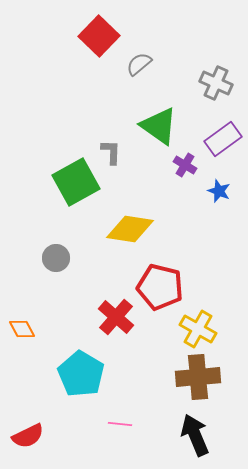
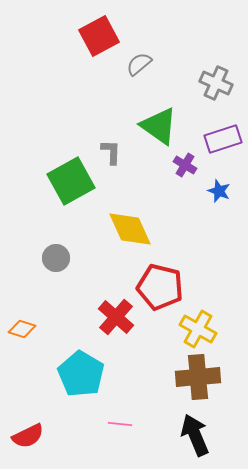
red square: rotated 18 degrees clockwise
purple rectangle: rotated 18 degrees clockwise
green square: moved 5 px left, 1 px up
yellow diamond: rotated 57 degrees clockwise
orange diamond: rotated 44 degrees counterclockwise
